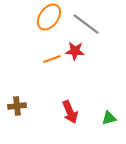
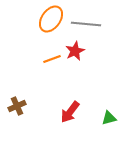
orange ellipse: moved 2 px right, 2 px down
gray line: rotated 32 degrees counterclockwise
red star: rotated 30 degrees counterclockwise
brown cross: rotated 18 degrees counterclockwise
red arrow: rotated 60 degrees clockwise
